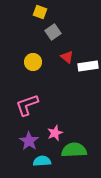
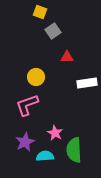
gray square: moved 1 px up
red triangle: rotated 40 degrees counterclockwise
yellow circle: moved 3 px right, 15 px down
white rectangle: moved 1 px left, 17 px down
pink star: rotated 21 degrees counterclockwise
purple star: moved 4 px left, 1 px down; rotated 12 degrees clockwise
green semicircle: rotated 90 degrees counterclockwise
cyan semicircle: moved 3 px right, 5 px up
